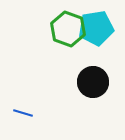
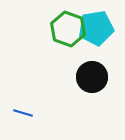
black circle: moved 1 px left, 5 px up
